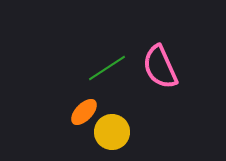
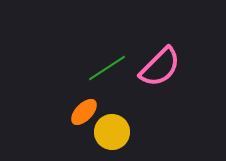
pink semicircle: rotated 111 degrees counterclockwise
